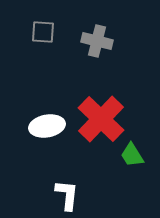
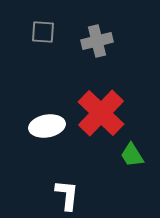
gray cross: rotated 28 degrees counterclockwise
red cross: moved 6 px up
